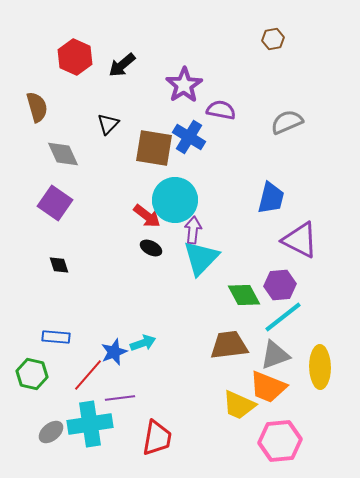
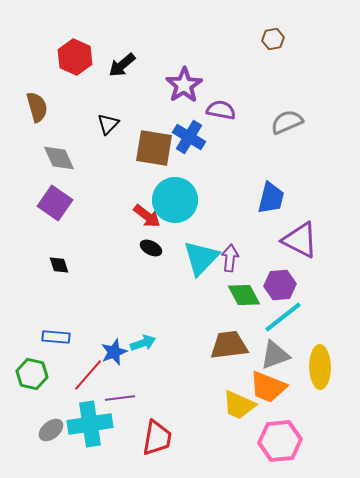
gray diamond: moved 4 px left, 4 px down
purple arrow: moved 37 px right, 28 px down
gray ellipse: moved 2 px up
